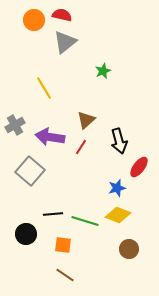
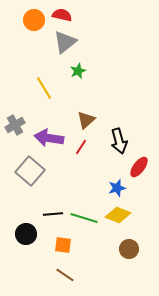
green star: moved 25 px left
purple arrow: moved 1 px left, 1 px down
green line: moved 1 px left, 3 px up
